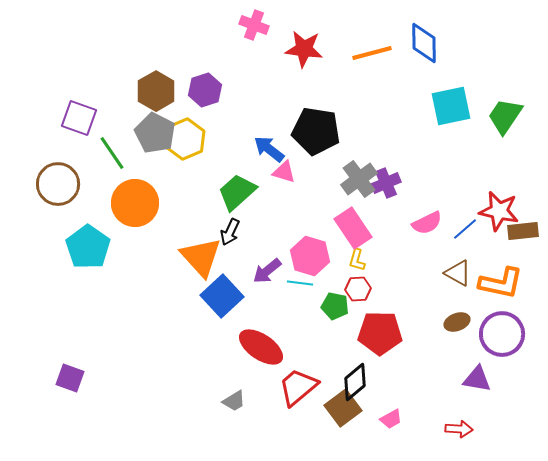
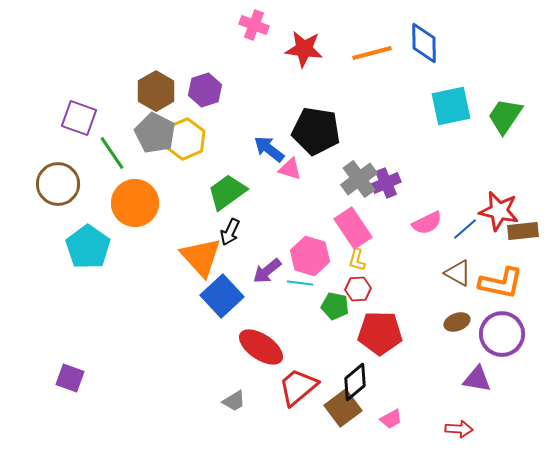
pink triangle at (284, 172): moved 6 px right, 3 px up
green trapezoid at (237, 192): moved 10 px left; rotated 6 degrees clockwise
